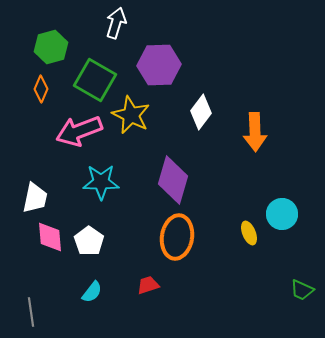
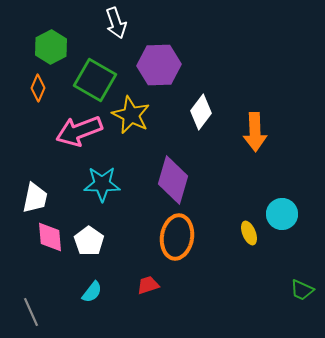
white arrow: rotated 144 degrees clockwise
green hexagon: rotated 12 degrees counterclockwise
orange diamond: moved 3 px left, 1 px up
cyan star: moved 1 px right, 2 px down
gray line: rotated 16 degrees counterclockwise
